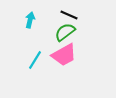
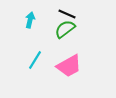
black line: moved 2 px left, 1 px up
green semicircle: moved 3 px up
pink trapezoid: moved 5 px right, 11 px down
